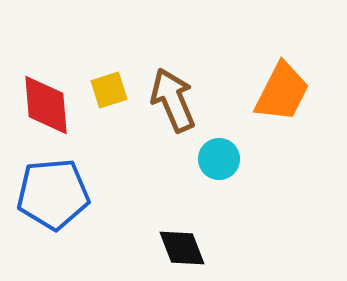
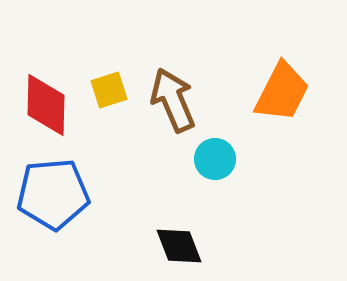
red diamond: rotated 6 degrees clockwise
cyan circle: moved 4 px left
black diamond: moved 3 px left, 2 px up
